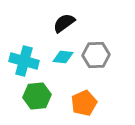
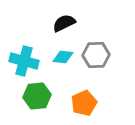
black semicircle: rotated 10 degrees clockwise
